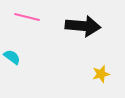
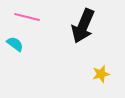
black arrow: rotated 108 degrees clockwise
cyan semicircle: moved 3 px right, 13 px up
